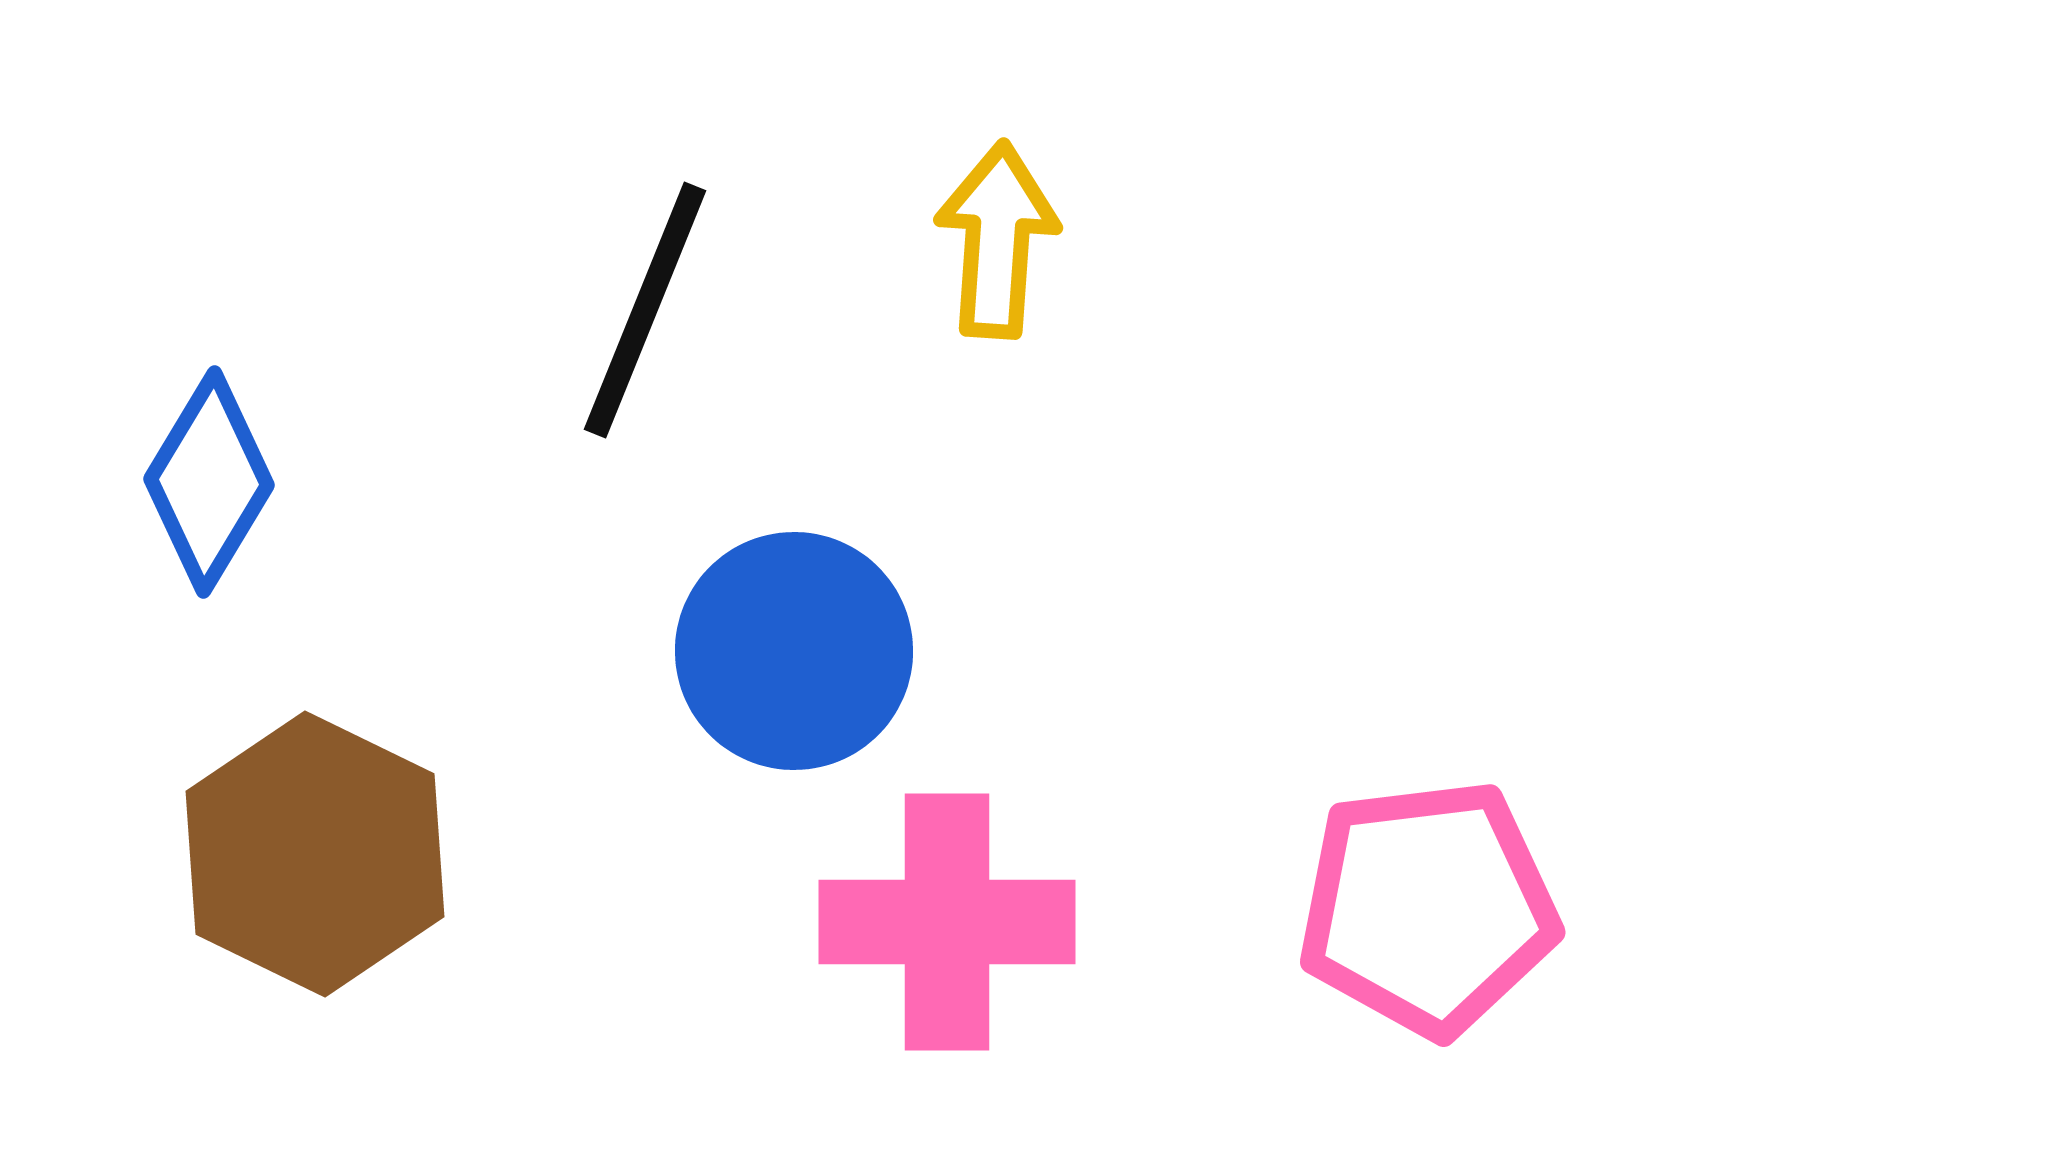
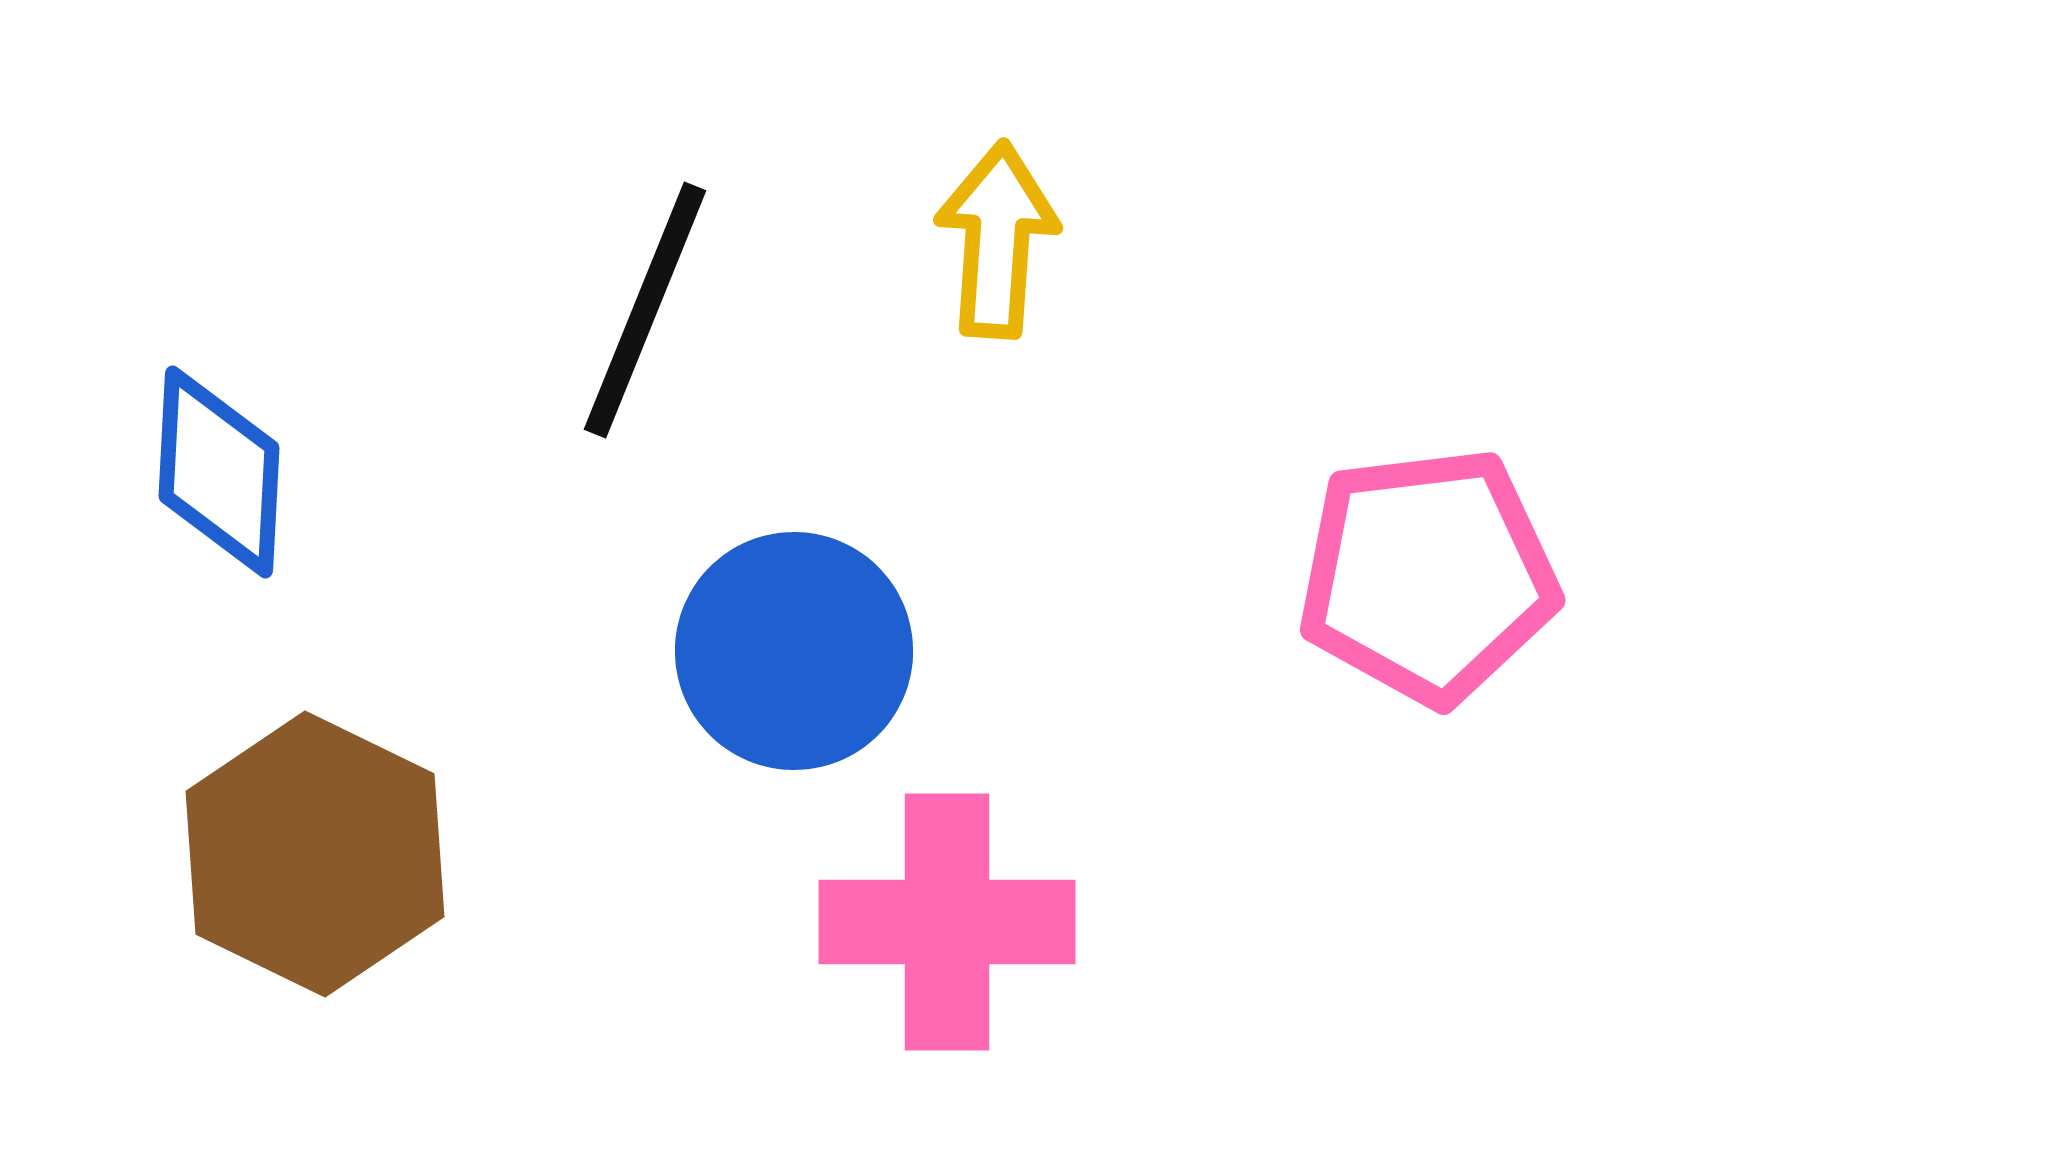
blue diamond: moved 10 px right, 10 px up; rotated 28 degrees counterclockwise
pink pentagon: moved 332 px up
